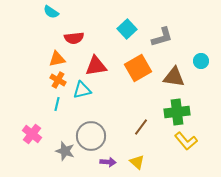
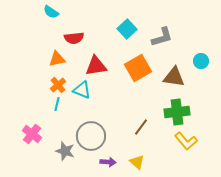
orange cross: moved 5 px down; rotated 21 degrees clockwise
cyan triangle: rotated 36 degrees clockwise
